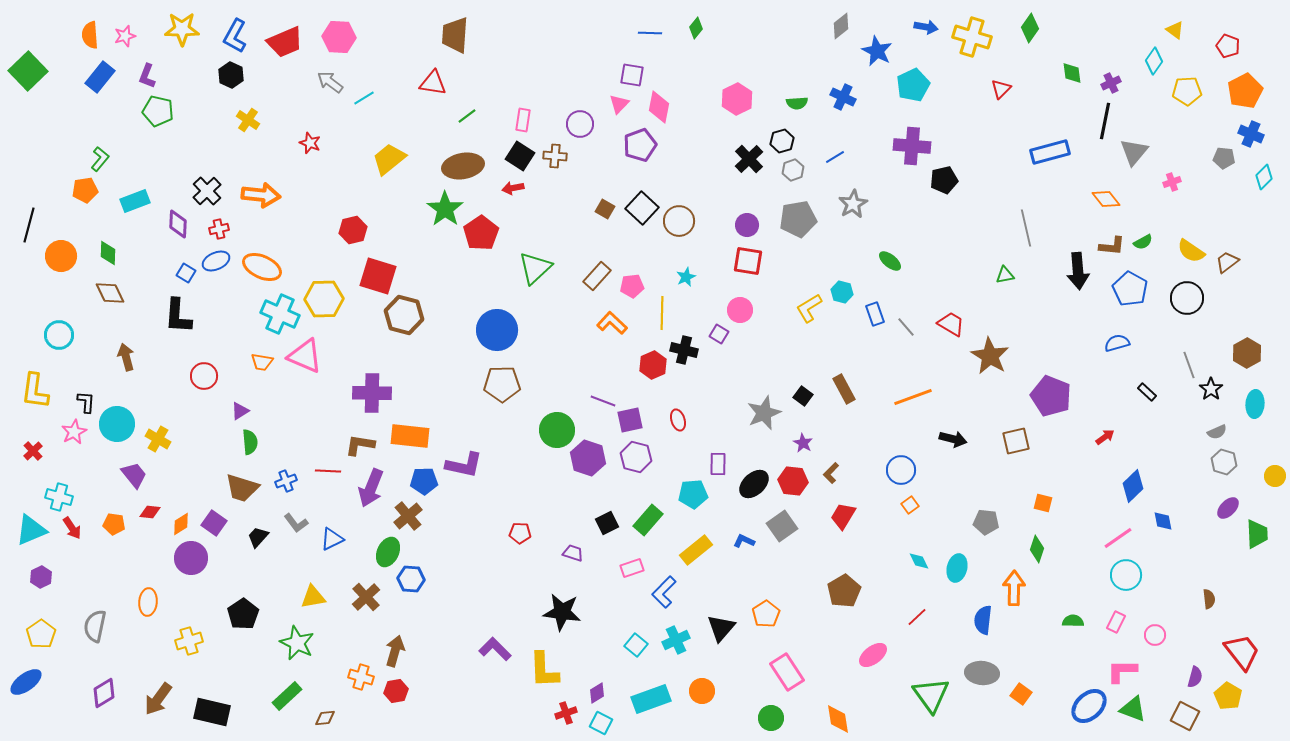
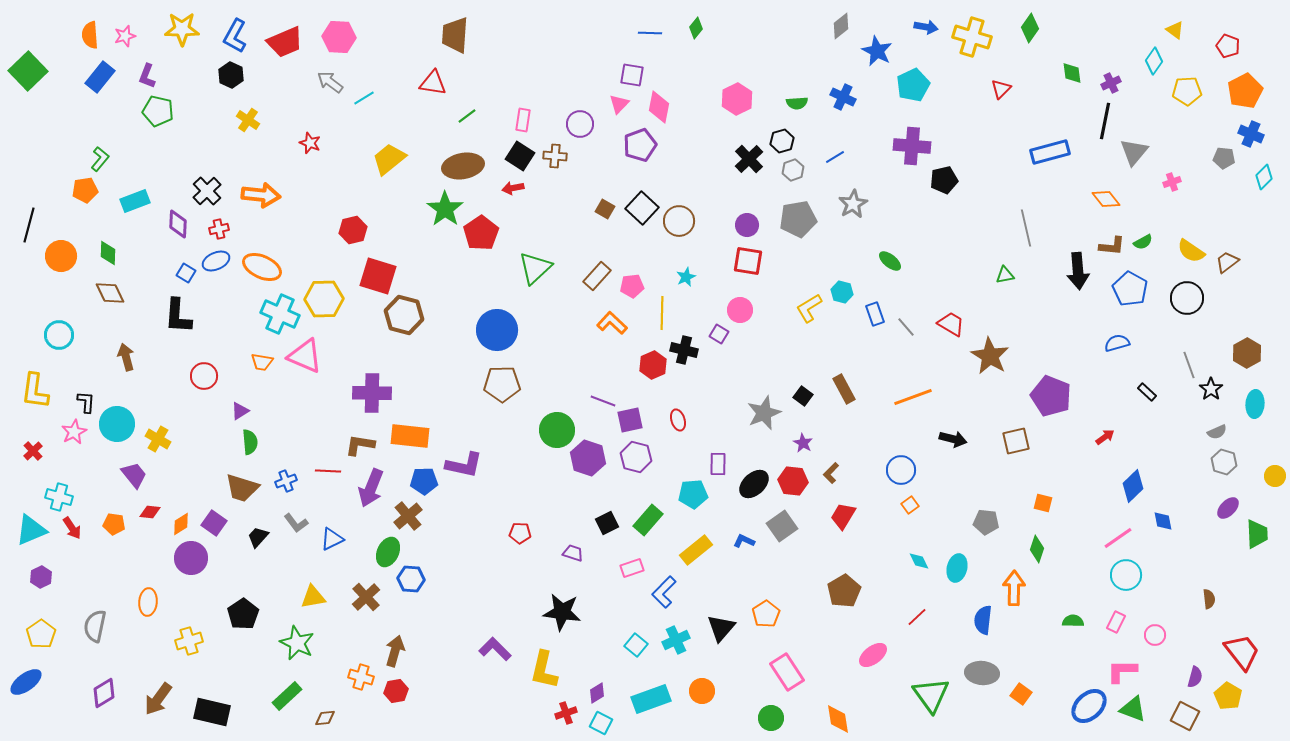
yellow L-shape at (544, 670): rotated 15 degrees clockwise
